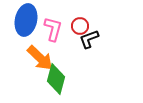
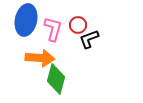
red circle: moved 2 px left, 1 px up
orange arrow: rotated 40 degrees counterclockwise
